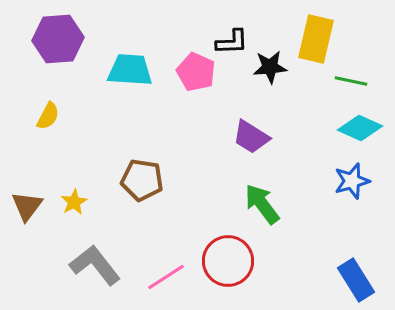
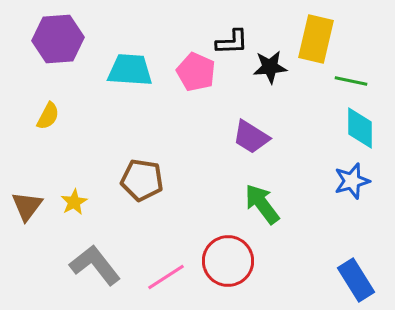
cyan diamond: rotated 66 degrees clockwise
